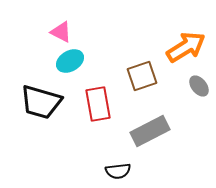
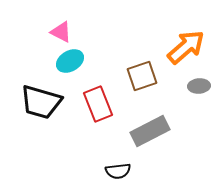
orange arrow: rotated 9 degrees counterclockwise
gray ellipse: rotated 55 degrees counterclockwise
red rectangle: rotated 12 degrees counterclockwise
